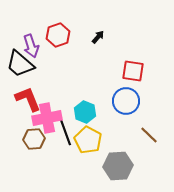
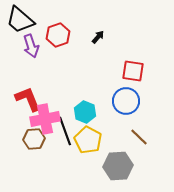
black trapezoid: moved 44 px up
pink cross: moved 2 px left, 1 px down
brown line: moved 10 px left, 2 px down
